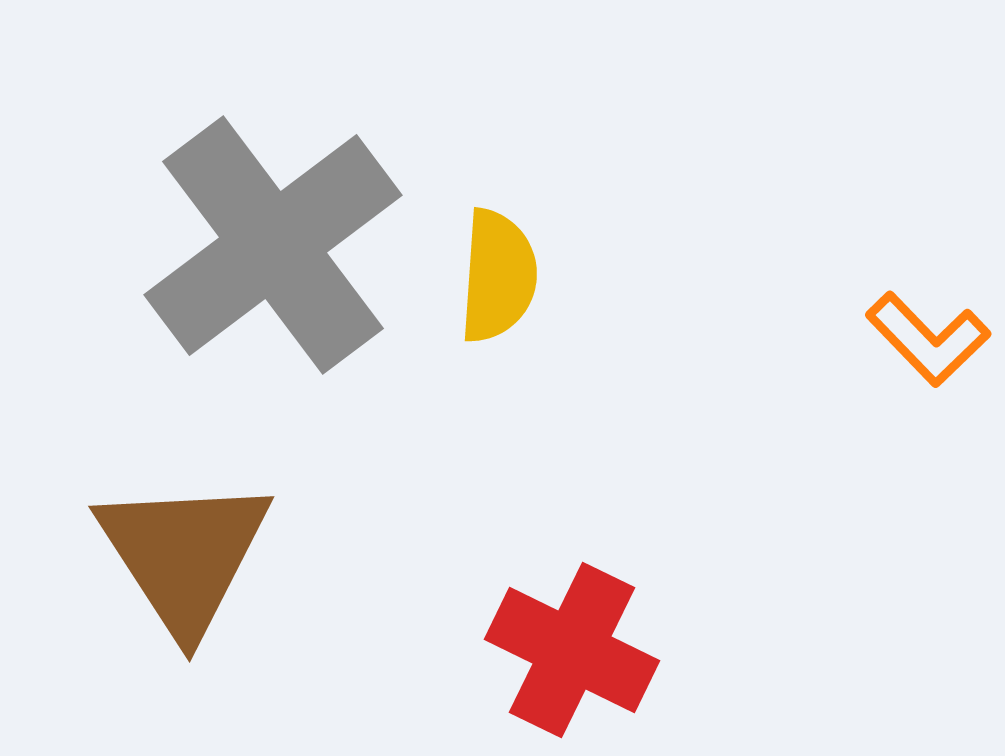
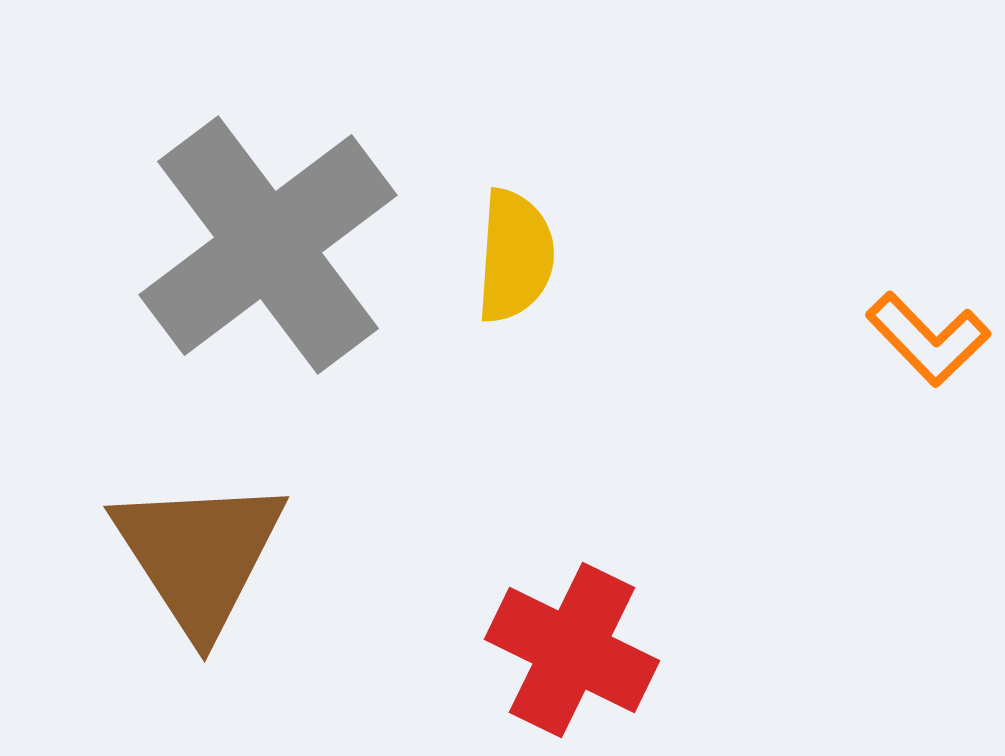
gray cross: moved 5 px left
yellow semicircle: moved 17 px right, 20 px up
brown triangle: moved 15 px right
